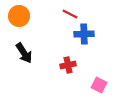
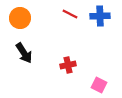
orange circle: moved 1 px right, 2 px down
blue cross: moved 16 px right, 18 px up
